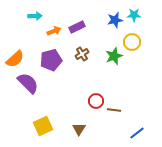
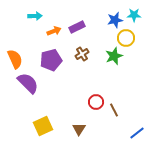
yellow circle: moved 6 px left, 4 px up
orange semicircle: rotated 72 degrees counterclockwise
red circle: moved 1 px down
brown line: rotated 56 degrees clockwise
